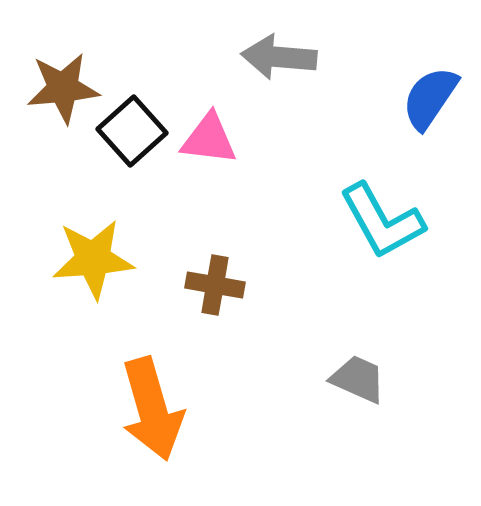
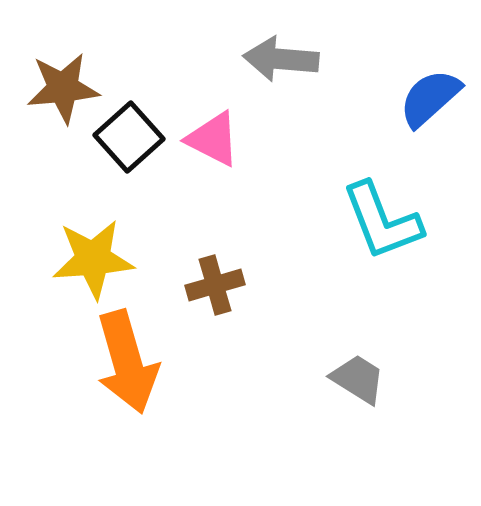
gray arrow: moved 2 px right, 2 px down
blue semicircle: rotated 14 degrees clockwise
black square: moved 3 px left, 6 px down
pink triangle: moved 4 px right; rotated 20 degrees clockwise
cyan L-shape: rotated 8 degrees clockwise
brown cross: rotated 26 degrees counterclockwise
gray trapezoid: rotated 8 degrees clockwise
orange arrow: moved 25 px left, 47 px up
